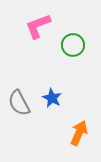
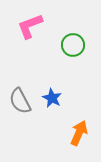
pink L-shape: moved 8 px left
gray semicircle: moved 1 px right, 2 px up
